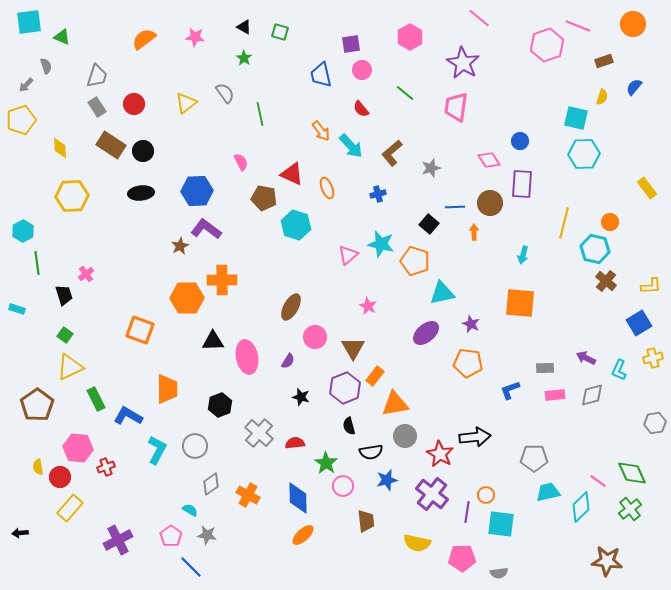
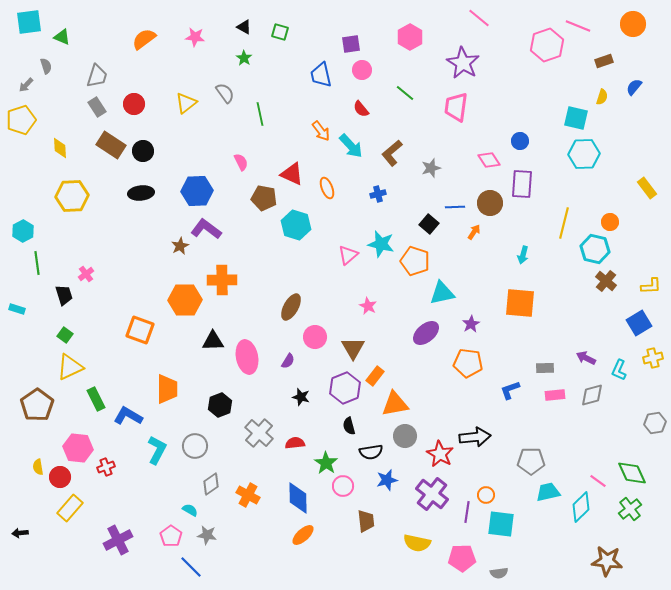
orange arrow at (474, 232): rotated 35 degrees clockwise
orange hexagon at (187, 298): moved 2 px left, 2 px down
purple star at (471, 324): rotated 18 degrees clockwise
gray pentagon at (534, 458): moved 3 px left, 3 px down
